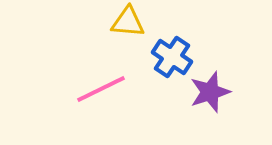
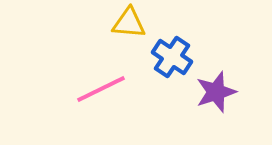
yellow triangle: moved 1 px right, 1 px down
purple star: moved 6 px right
